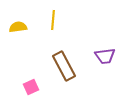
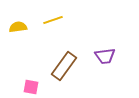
yellow line: rotated 66 degrees clockwise
brown rectangle: rotated 64 degrees clockwise
pink square: rotated 35 degrees clockwise
